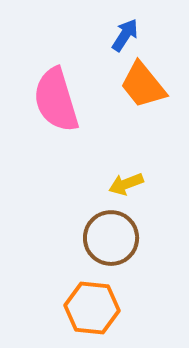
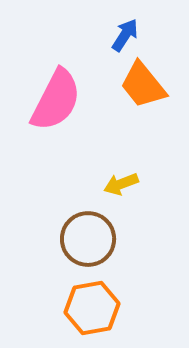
pink semicircle: rotated 136 degrees counterclockwise
yellow arrow: moved 5 px left
brown circle: moved 23 px left, 1 px down
orange hexagon: rotated 16 degrees counterclockwise
